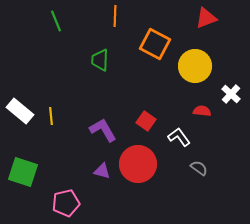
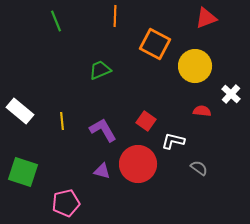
green trapezoid: moved 10 px down; rotated 65 degrees clockwise
yellow line: moved 11 px right, 5 px down
white L-shape: moved 6 px left, 4 px down; rotated 40 degrees counterclockwise
